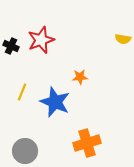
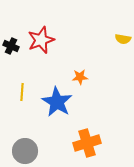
yellow line: rotated 18 degrees counterclockwise
blue star: moved 2 px right; rotated 8 degrees clockwise
